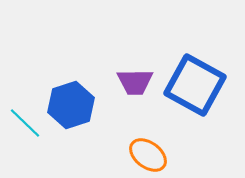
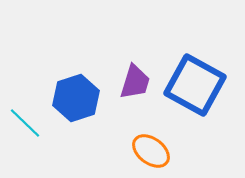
purple trapezoid: rotated 72 degrees counterclockwise
blue hexagon: moved 5 px right, 7 px up
orange ellipse: moved 3 px right, 4 px up
